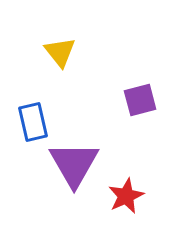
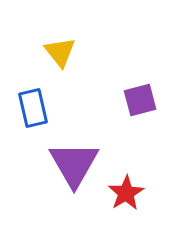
blue rectangle: moved 14 px up
red star: moved 3 px up; rotated 6 degrees counterclockwise
